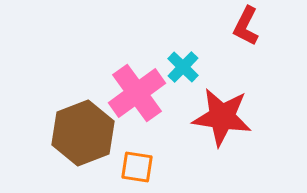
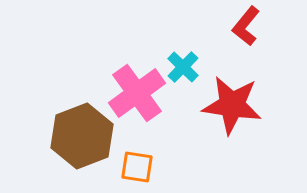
red L-shape: rotated 12 degrees clockwise
red star: moved 10 px right, 12 px up
brown hexagon: moved 1 px left, 3 px down
